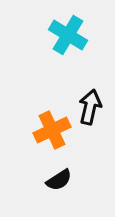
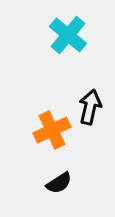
cyan cross: rotated 9 degrees clockwise
black semicircle: moved 3 px down
